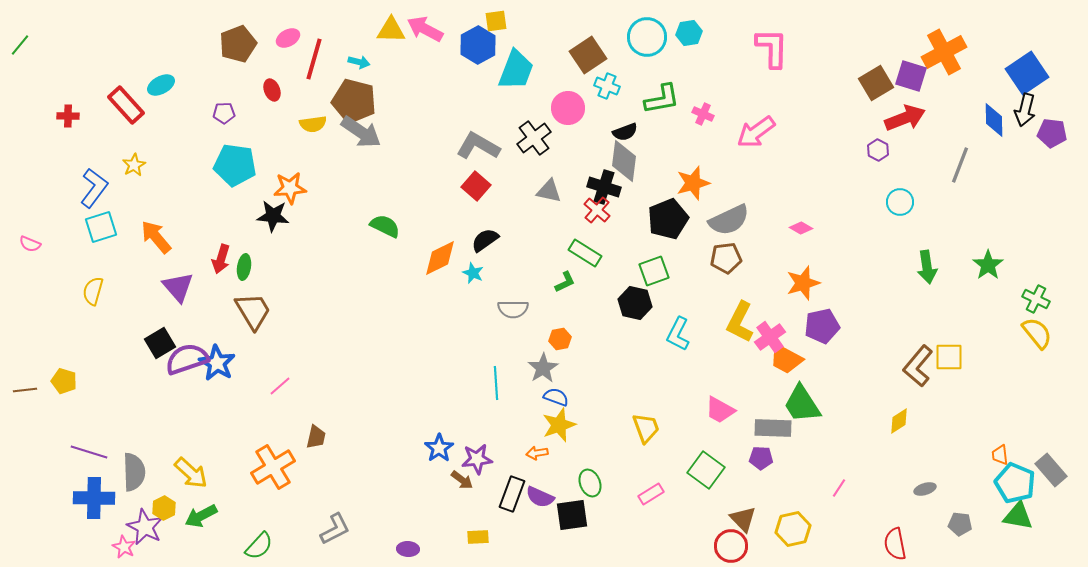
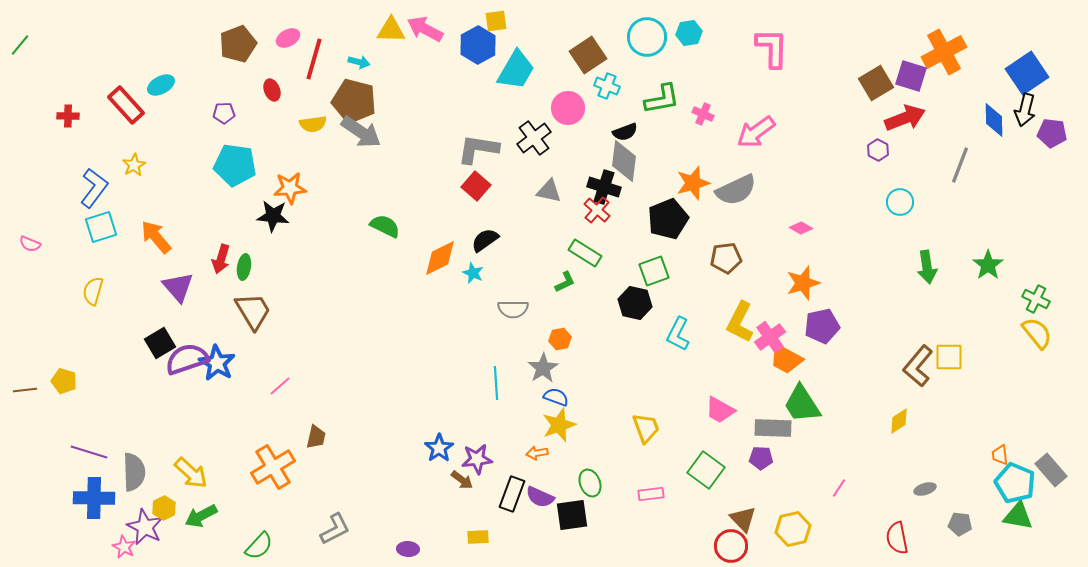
cyan trapezoid at (516, 70): rotated 9 degrees clockwise
gray L-shape at (478, 146): moved 3 px down; rotated 21 degrees counterclockwise
gray semicircle at (729, 220): moved 7 px right, 30 px up
pink rectangle at (651, 494): rotated 25 degrees clockwise
red semicircle at (895, 544): moved 2 px right, 6 px up
